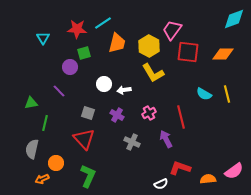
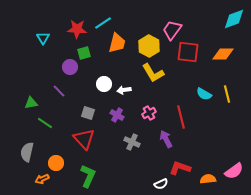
green line: rotated 70 degrees counterclockwise
gray semicircle: moved 5 px left, 3 px down
